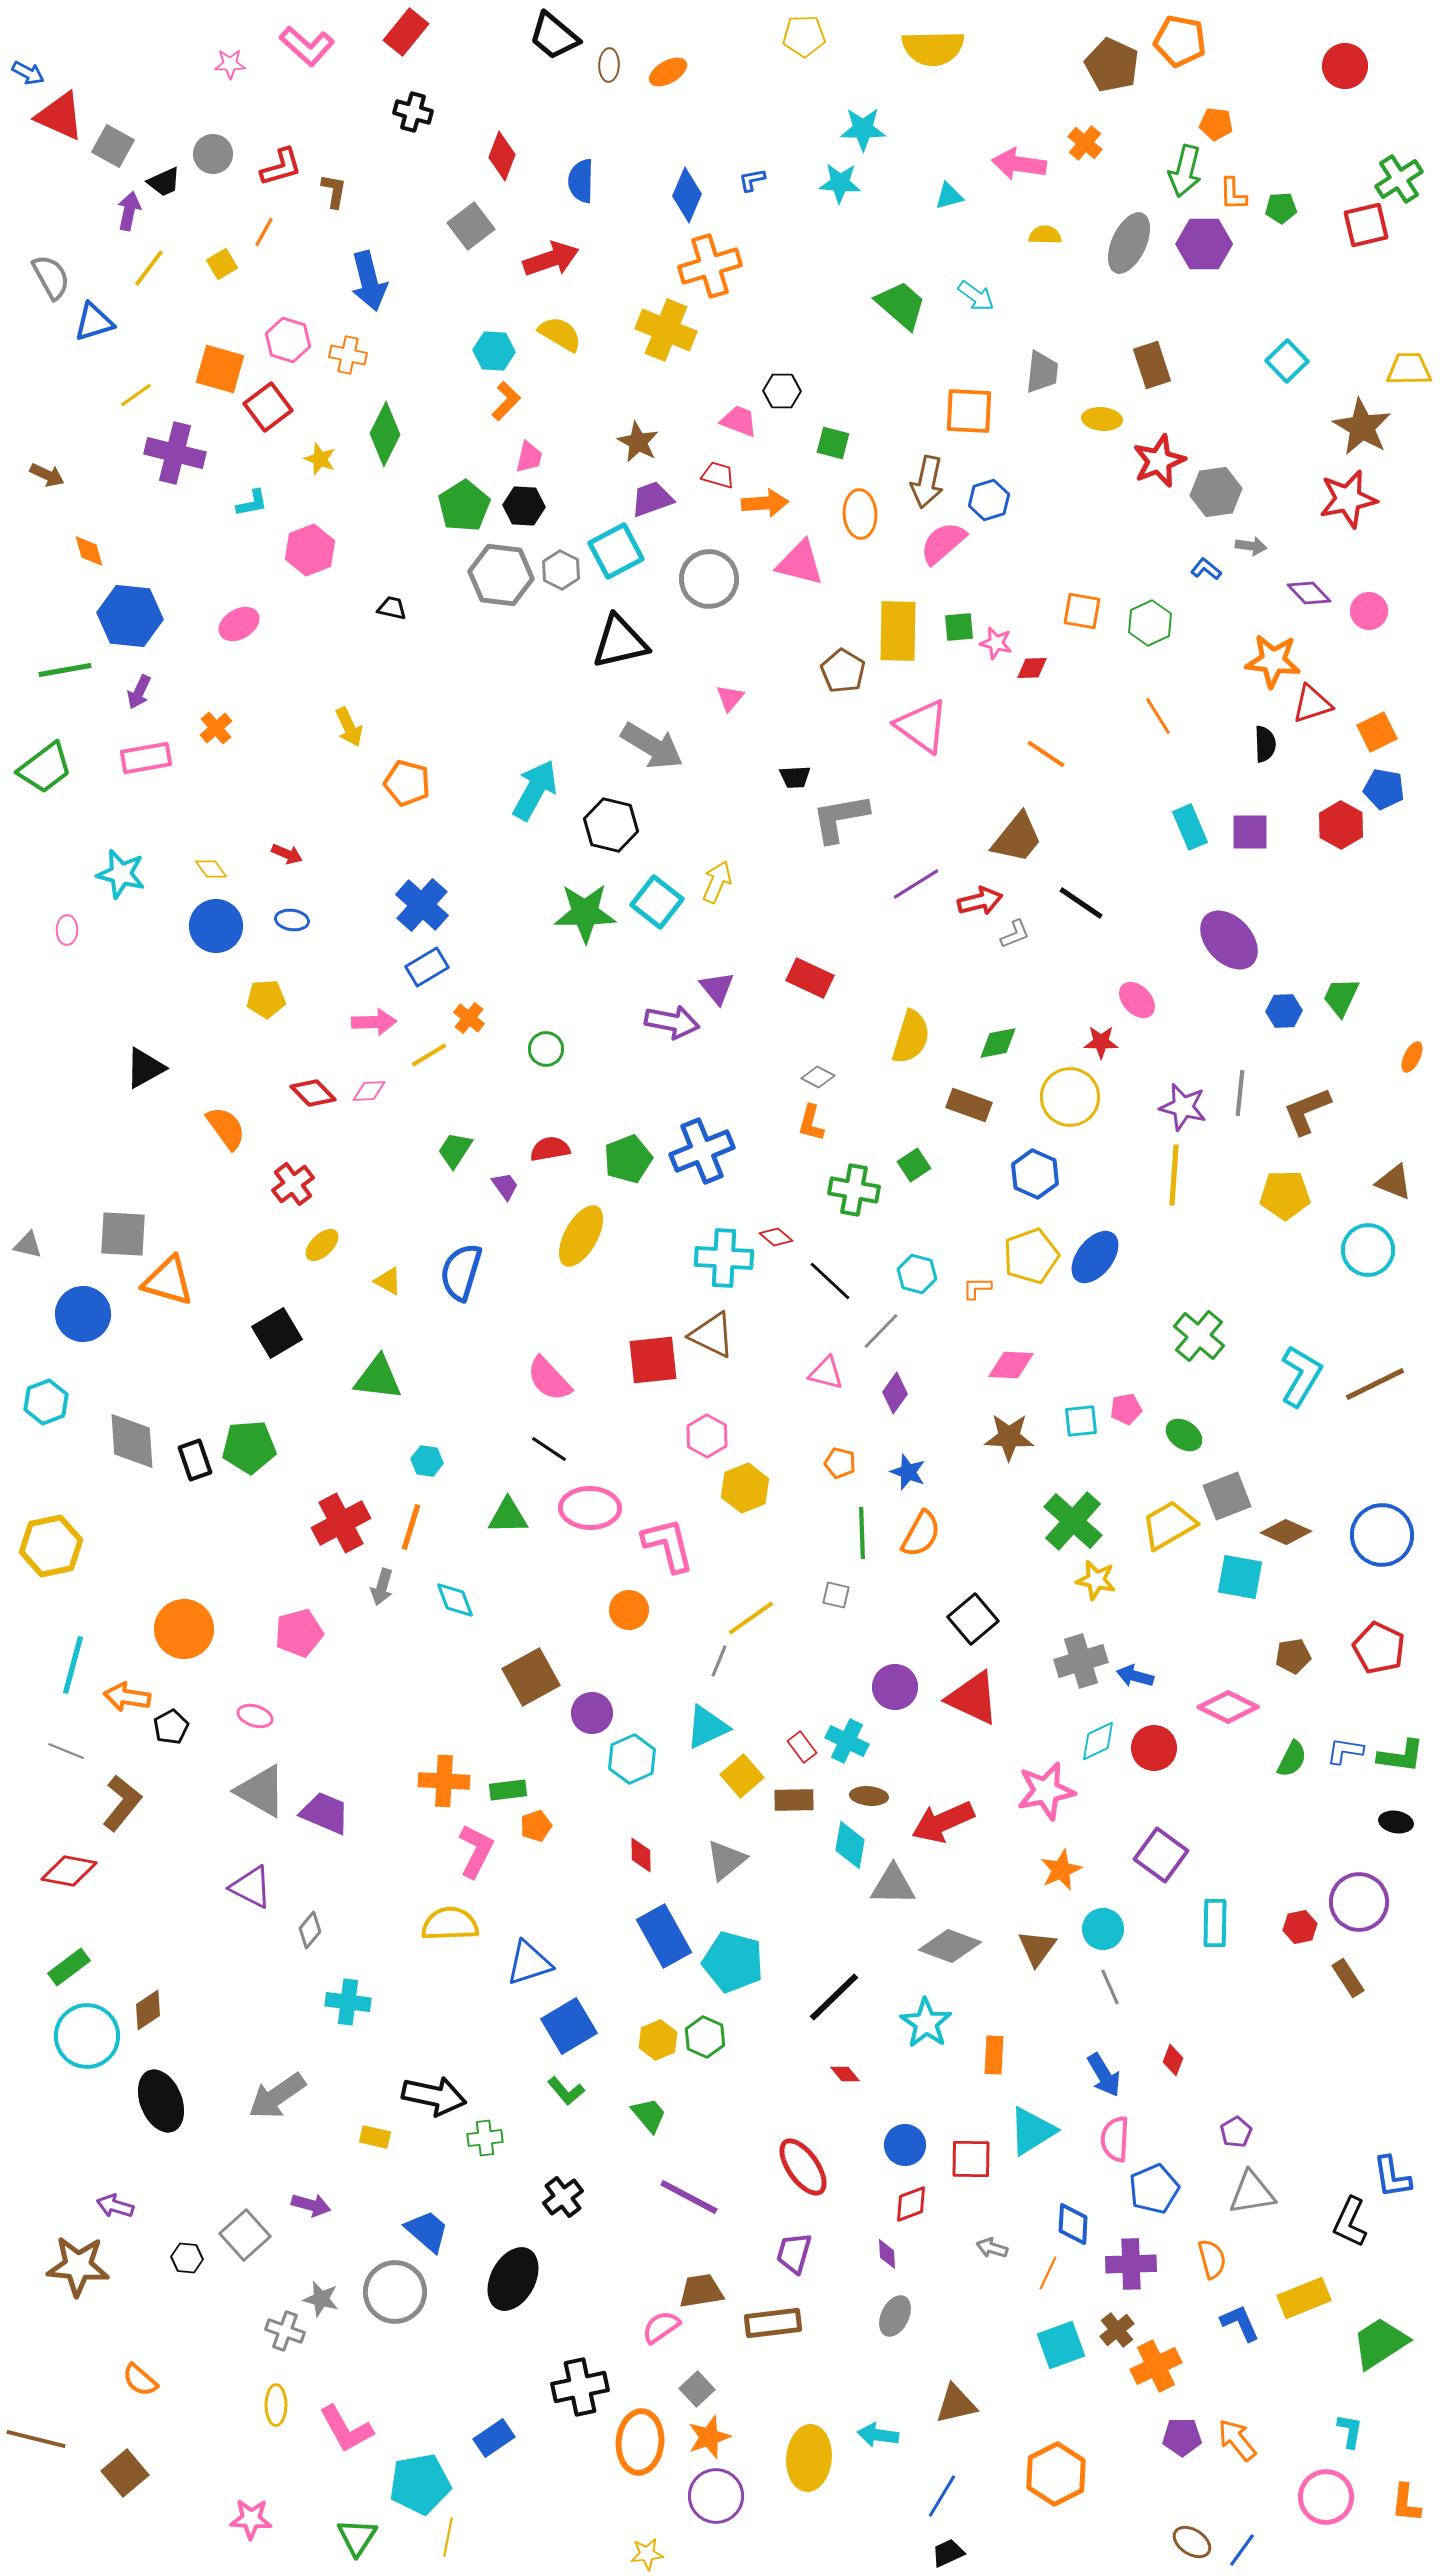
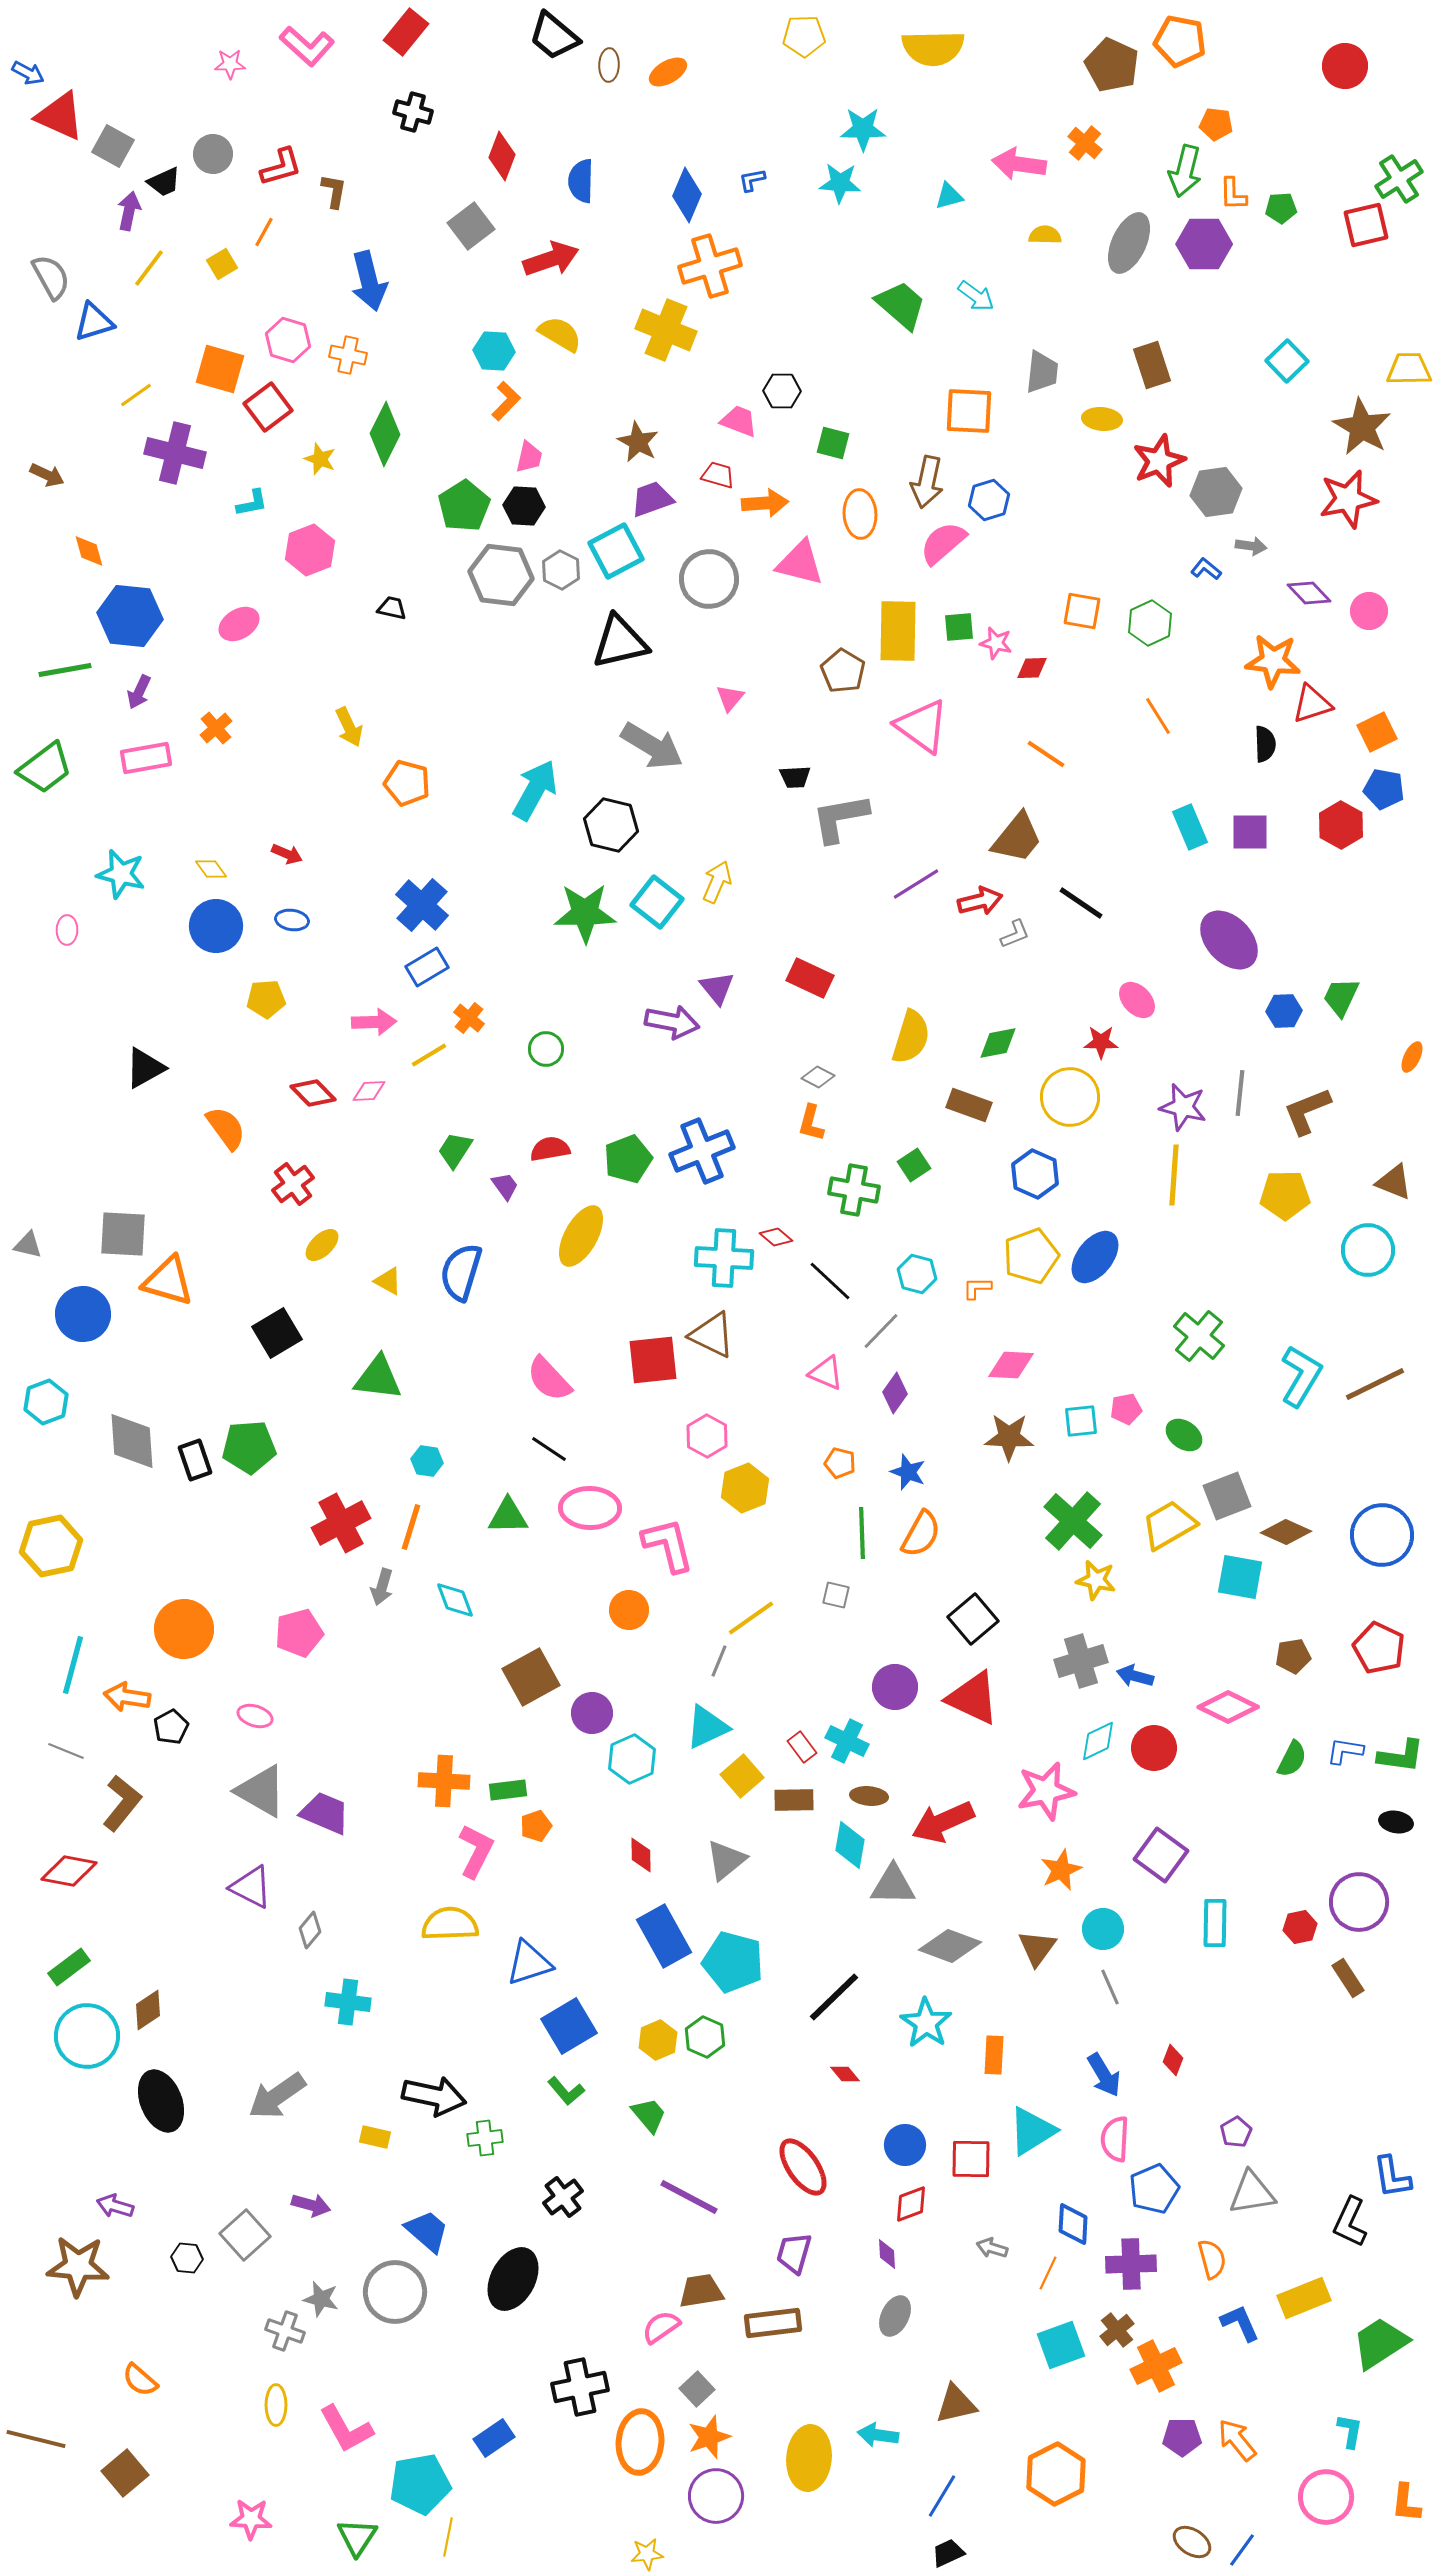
pink triangle at (826, 1373): rotated 9 degrees clockwise
